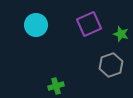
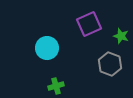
cyan circle: moved 11 px right, 23 px down
green star: moved 2 px down
gray hexagon: moved 1 px left, 1 px up; rotated 20 degrees counterclockwise
